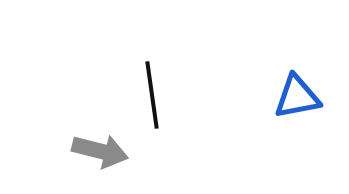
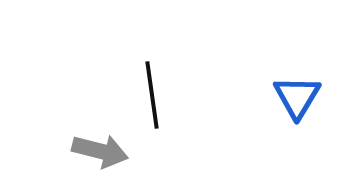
blue triangle: rotated 48 degrees counterclockwise
